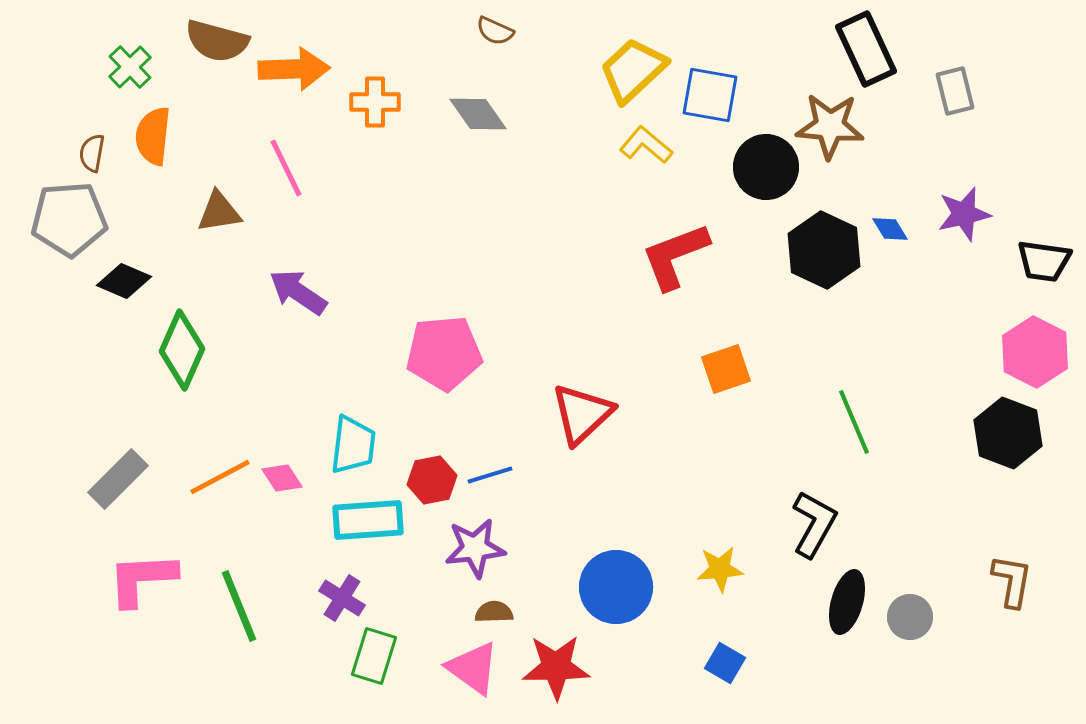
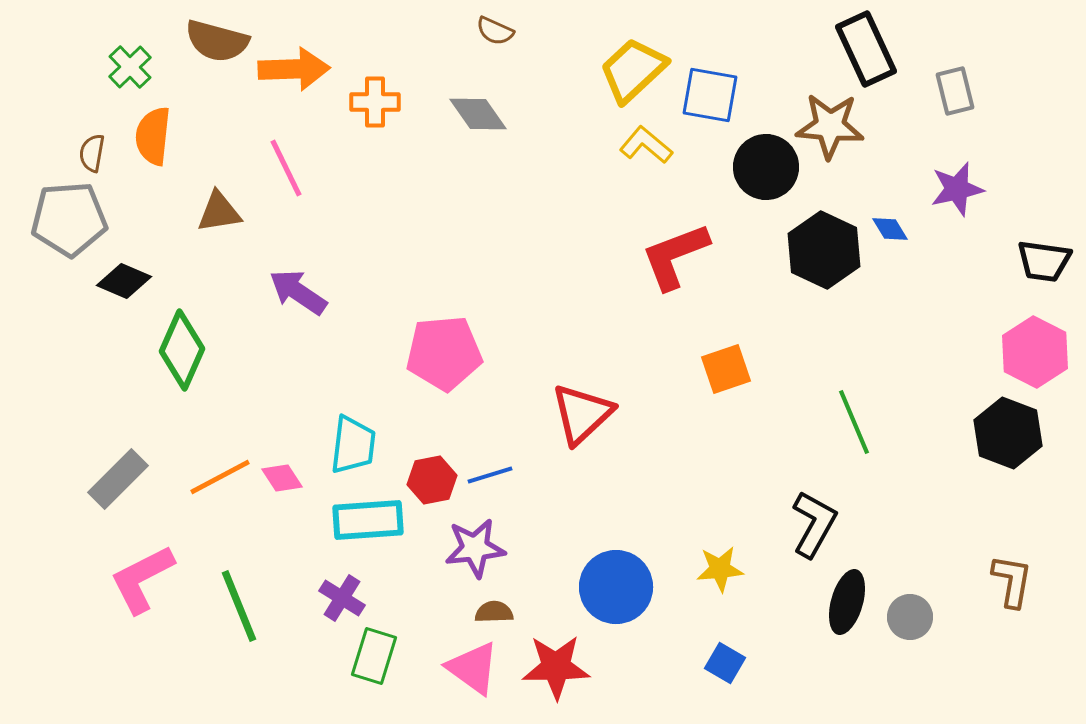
purple star at (964, 214): moved 7 px left, 25 px up
pink L-shape at (142, 579): rotated 24 degrees counterclockwise
